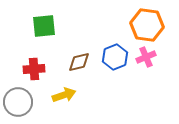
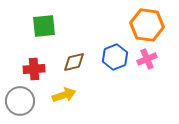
pink cross: moved 1 px right, 2 px down
brown diamond: moved 5 px left
gray circle: moved 2 px right, 1 px up
